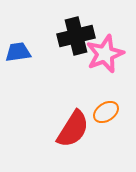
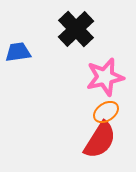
black cross: moved 7 px up; rotated 30 degrees counterclockwise
pink star: moved 23 px down; rotated 9 degrees clockwise
red semicircle: moved 27 px right, 11 px down
